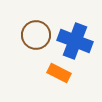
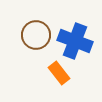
orange rectangle: rotated 25 degrees clockwise
